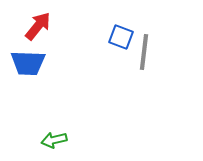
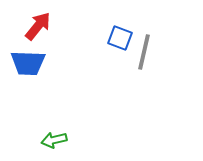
blue square: moved 1 px left, 1 px down
gray line: rotated 6 degrees clockwise
